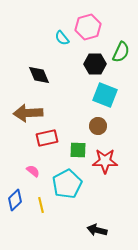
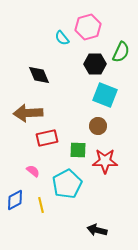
blue diamond: rotated 15 degrees clockwise
